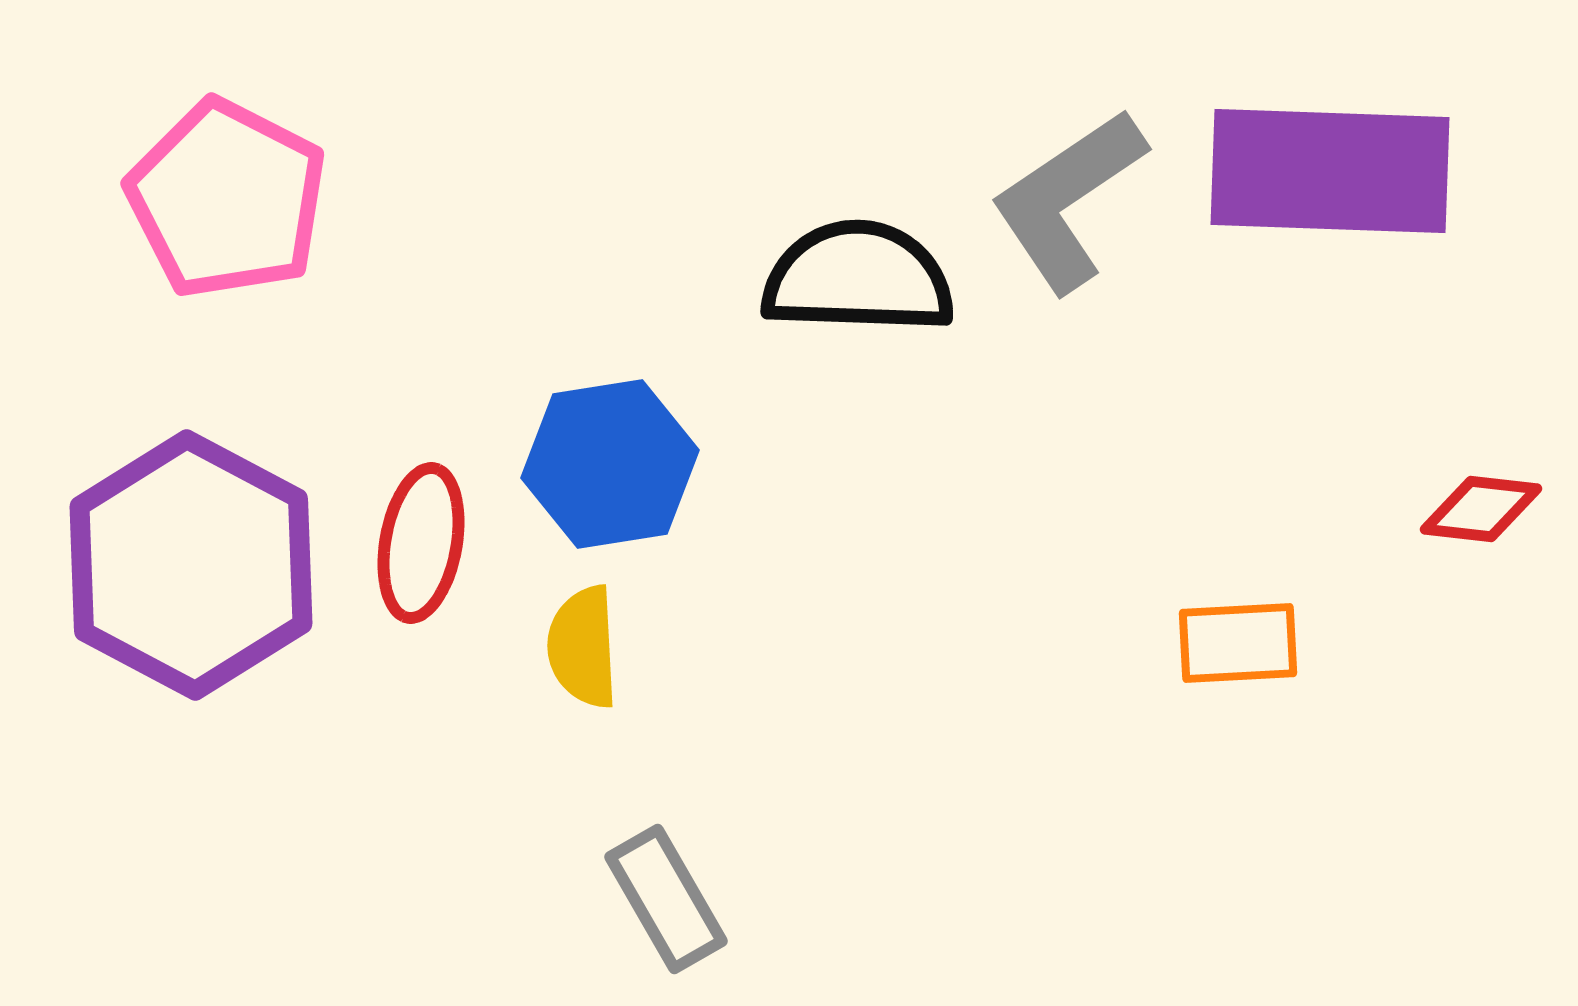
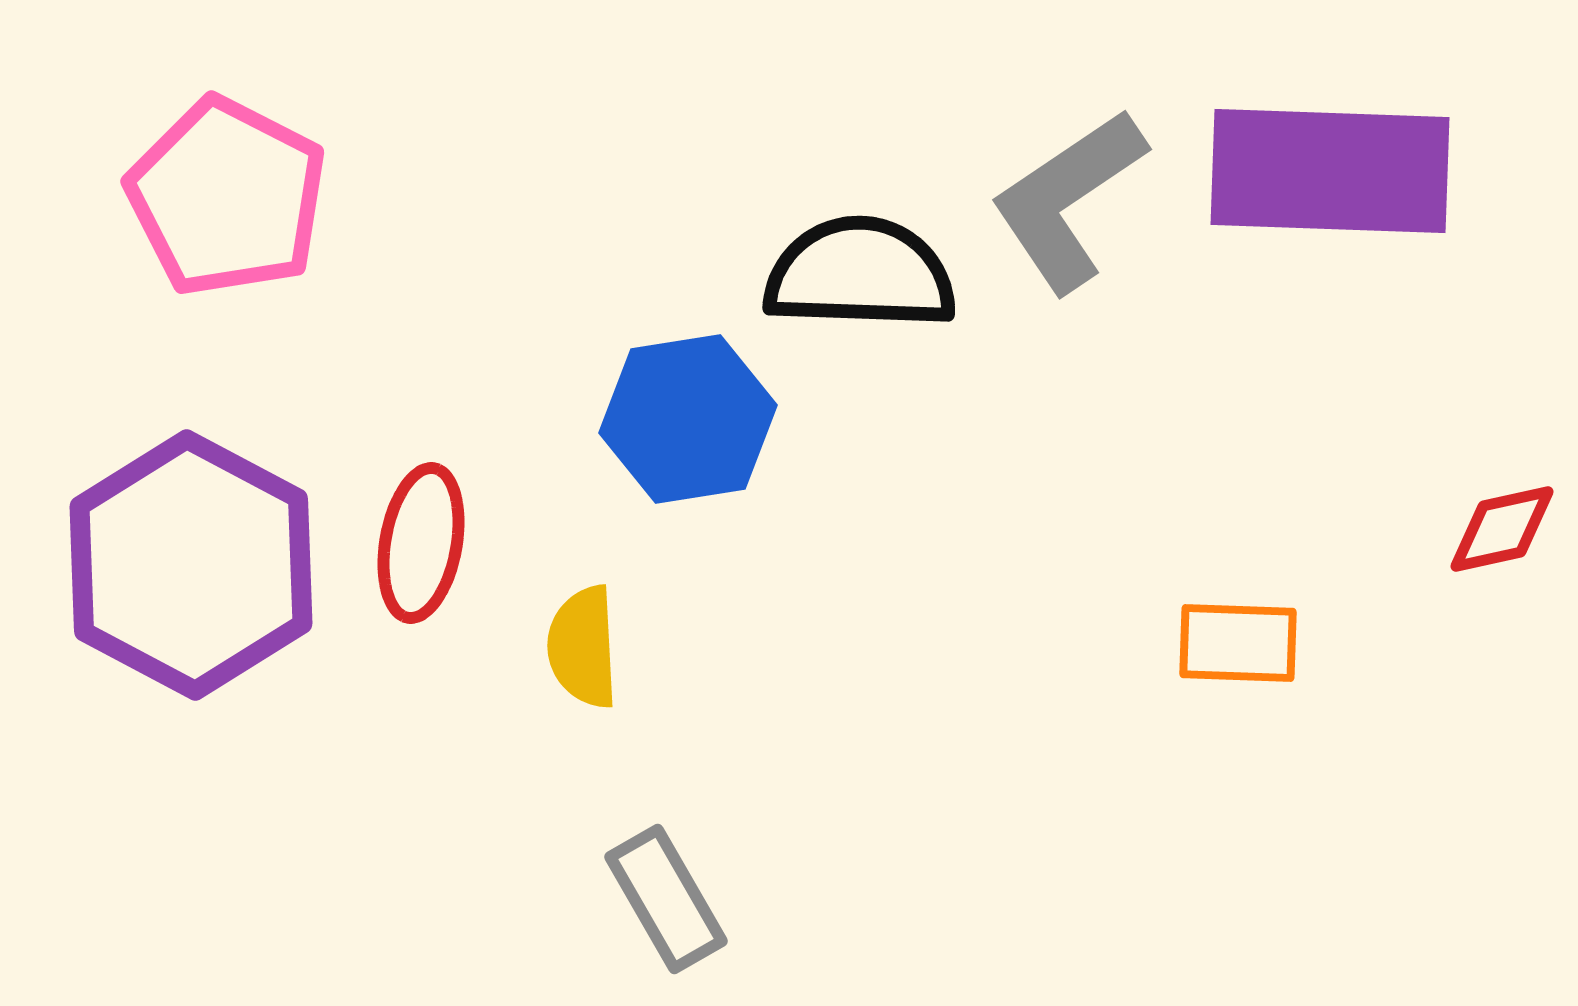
pink pentagon: moved 2 px up
black semicircle: moved 2 px right, 4 px up
blue hexagon: moved 78 px right, 45 px up
red diamond: moved 21 px right, 20 px down; rotated 19 degrees counterclockwise
orange rectangle: rotated 5 degrees clockwise
